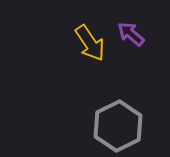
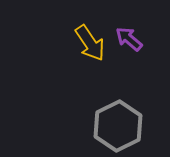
purple arrow: moved 2 px left, 5 px down
